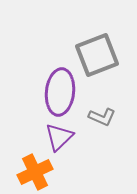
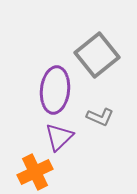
gray square: rotated 18 degrees counterclockwise
purple ellipse: moved 5 px left, 2 px up
gray L-shape: moved 2 px left
